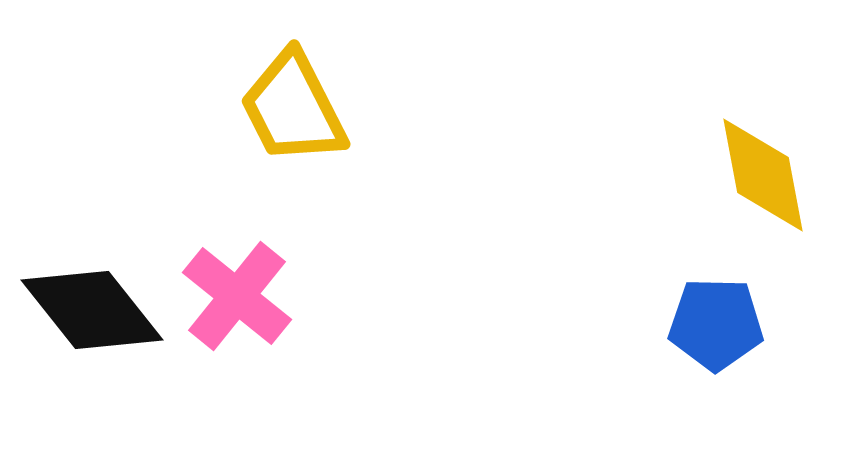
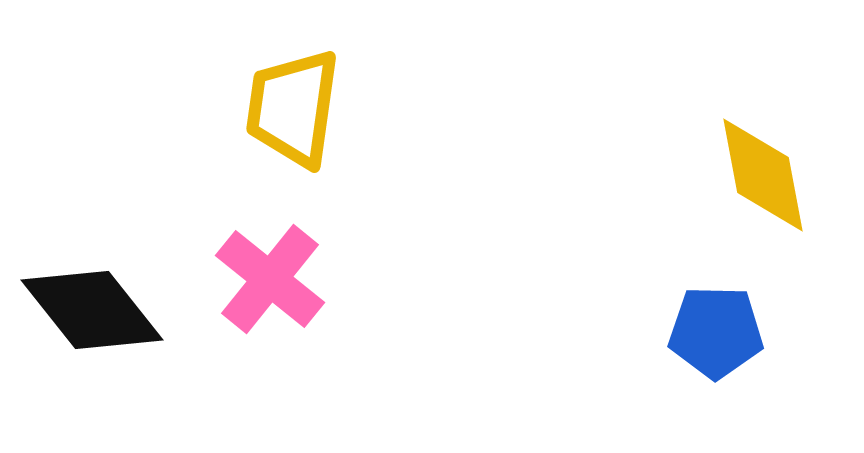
yellow trapezoid: rotated 35 degrees clockwise
pink cross: moved 33 px right, 17 px up
blue pentagon: moved 8 px down
